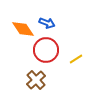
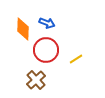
orange diamond: rotated 35 degrees clockwise
